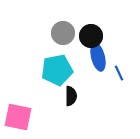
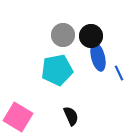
gray circle: moved 2 px down
black semicircle: moved 20 px down; rotated 24 degrees counterclockwise
pink square: rotated 20 degrees clockwise
